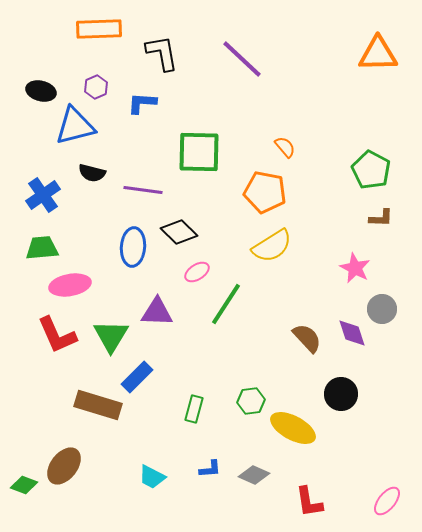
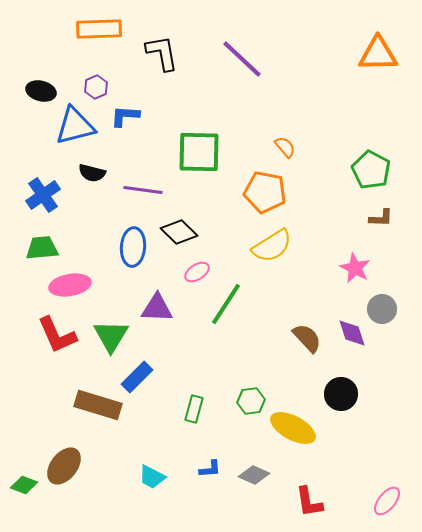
blue L-shape at (142, 103): moved 17 px left, 13 px down
purple triangle at (157, 312): moved 4 px up
